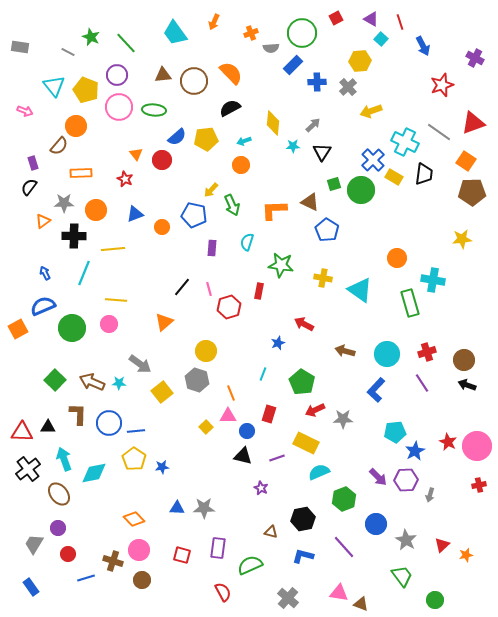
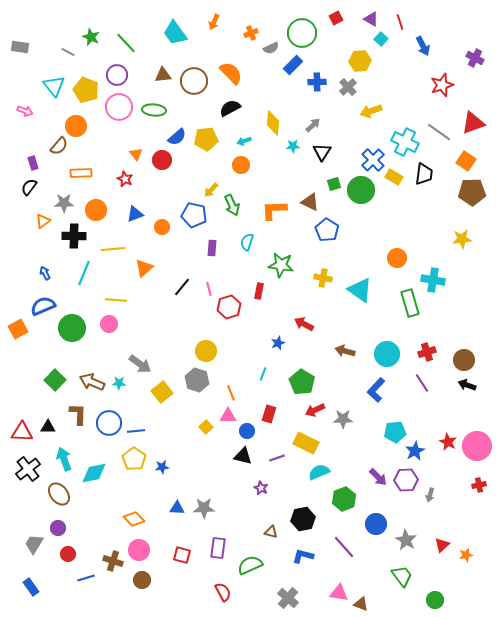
gray semicircle at (271, 48): rotated 21 degrees counterclockwise
orange triangle at (164, 322): moved 20 px left, 54 px up
